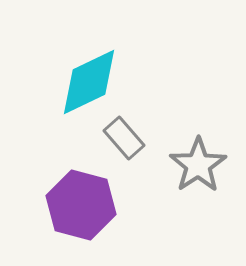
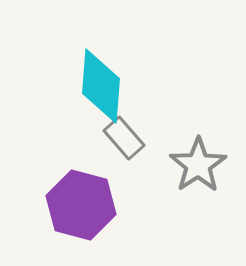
cyan diamond: moved 12 px right, 4 px down; rotated 60 degrees counterclockwise
